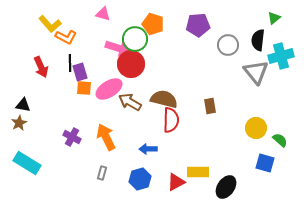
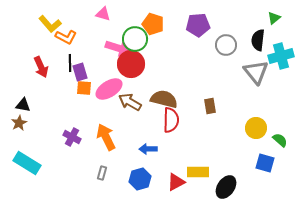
gray circle: moved 2 px left
